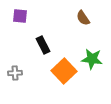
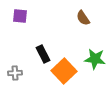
black rectangle: moved 9 px down
green star: moved 3 px right
